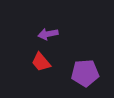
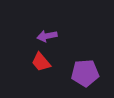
purple arrow: moved 1 px left, 2 px down
